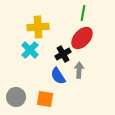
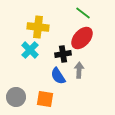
green line: rotated 63 degrees counterclockwise
yellow cross: rotated 10 degrees clockwise
black cross: rotated 21 degrees clockwise
